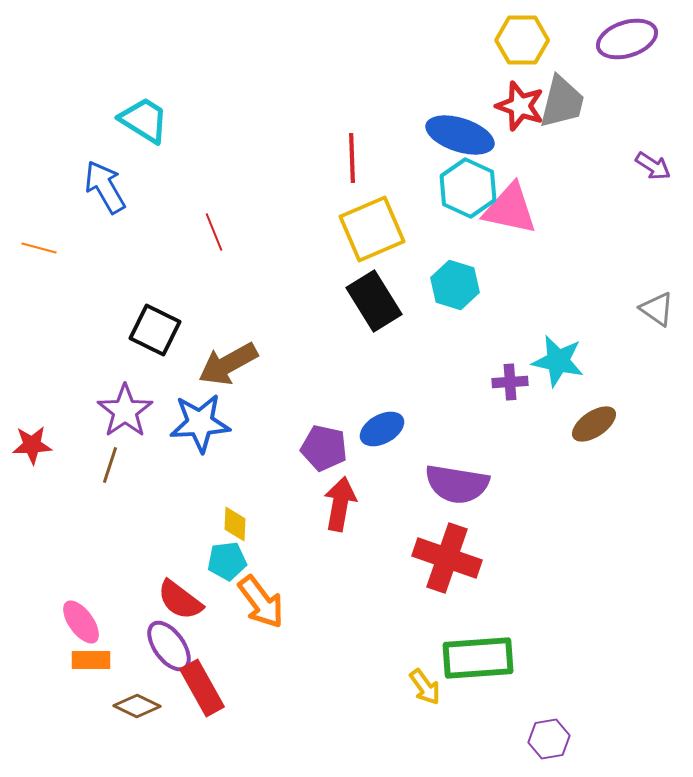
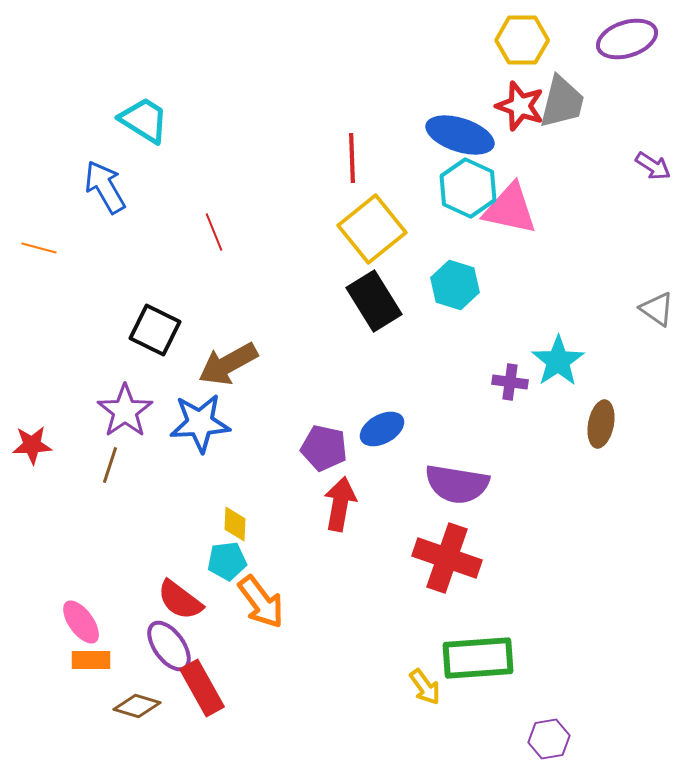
yellow square at (372, 229): rotated 16 degrees counterclockwise
cyan star at (558, 361): rotated 26 degrees clockwise
purple cross at (510, 382): rotated 12 degrees clockwise
brown ellipse at (594, 424): moved 7 px right; rotated 45 degrees counterclockwise
brown diamond at (137, 706): rotated 9 degrees counterclockwise
